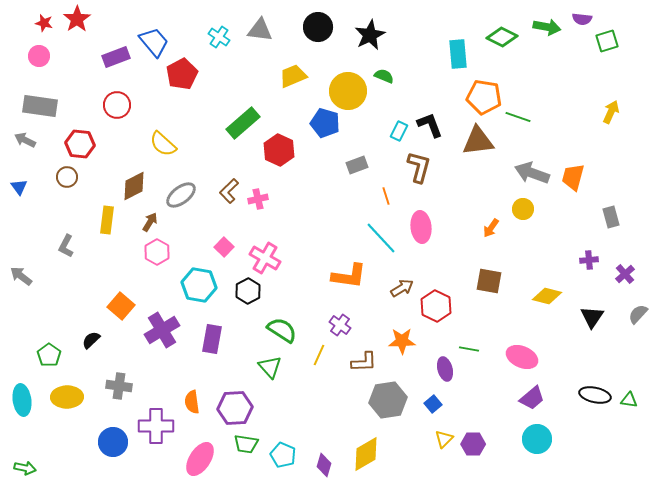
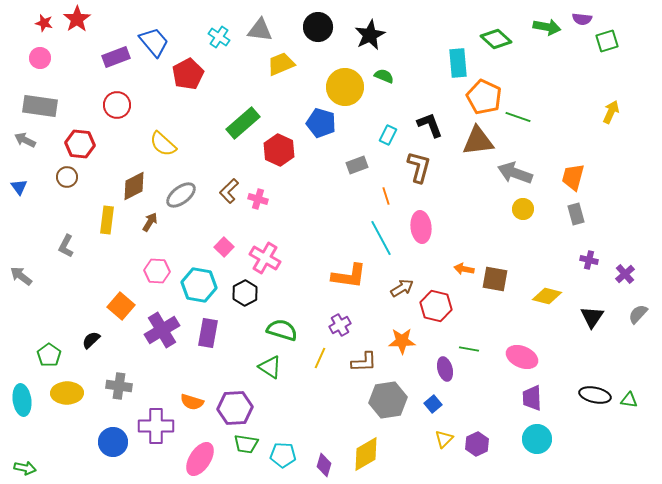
green diamond at (502, 37): moved 6 px left, 2 px down; rotated 16 degrees clockwise
cyan rectangle at (458, 54): moved 9 px down
pink circle at (39, 56): moved 1 px right, 2 px down
red pentagon at (182, 74): moved 6 px right
yellow trapezoid at (293, 76): moved 12 px left, 12 px up
yellow circle at (348, 91): moved 3 px left, 4 px up
orange pentagon at (484, 97): rotated 16 degrees clockwise
blue pentagon at (325, 123): moved 4 px left
cyan rectangle at (399, 131): moved 11 px left, 4 px down
gray arrow at (532, 173): moved 17 px left
pink cross at (258, 199): rotated 30 degrees clockwise
gray rectangle at (611, 217): moved 35 px left, 3 px up
orange arrow at (491, 228): moved 27 px left, 41 px down; rotated 66 degrees clockwise
cyan line at (381, 238): rotated 15 degrees clockwise
pink hexagon at (157, 252): moved 19 px down; rotated 25 degrees counterclockwise
purple cross at (589, 260): rotated 18 degrees clockwise
brown square at (489, 281): moved 6 px right, 2 px up
black hexagon at (248, 291): moved 3 px left, 2 px down
red hexagon at (436, 306): rotated 12 degrees counterclockwise
purple cross at (340, 325): rotated 25 degrees clockwise
green semicircle at (282, 330): rotated 16 degrees counterclockwise
purple rectangle at (212, 339): moved 4 px left, 6 px up
yellow line at (319, 355): moved 1 px right, 3 px down
green triangle at (270, 367): rotated 15 degrees counterclockwise
yellow ellipse at (67, 397): moved 4 px up
purple trapezoid at (532, 398): rotated 128 degrees clockwise
orange semicircle at (192, 402): rotated 65 degrees counterclockwise
purple hexagon at (473, 444): moved 4 px right; rotated 25 degrees counterclockwise
cyan pentagon at (283, 455): rotated 20 degrees counterclockwise
